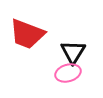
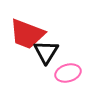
black triangle: moved 27 px left
